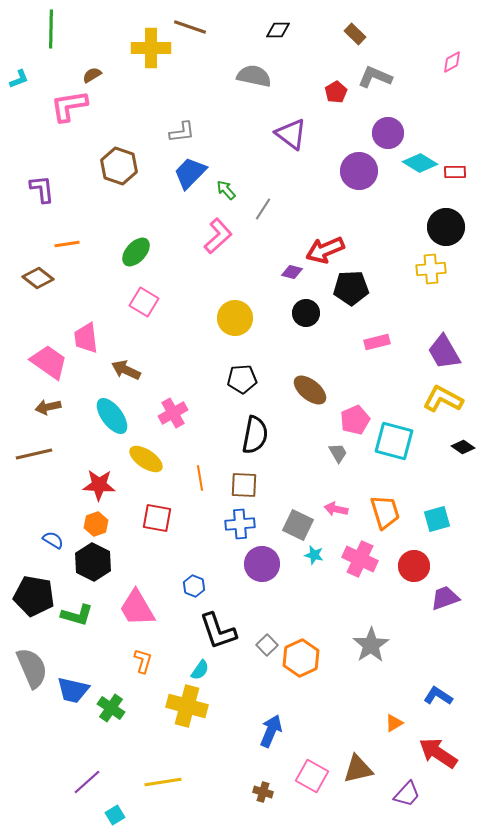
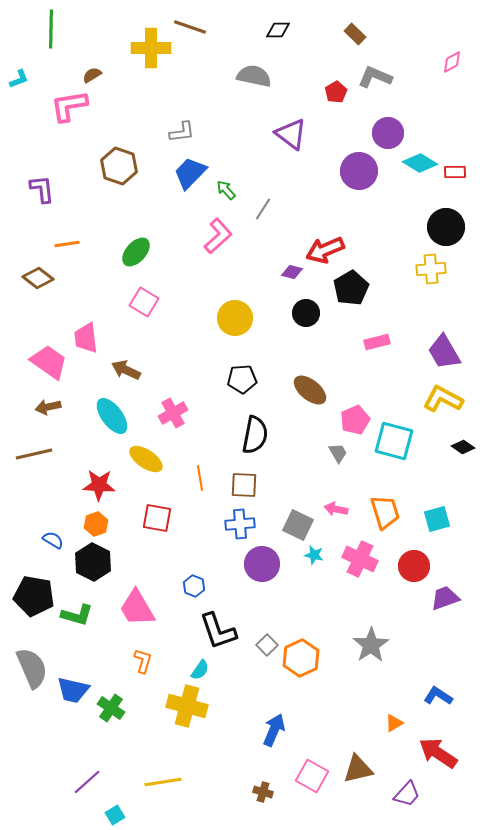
black pentagon at (351, 288): rotated 28 degrees counterclockwise
blue arrow at (271, 731): moved 3 px right, 1 px up
